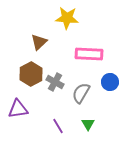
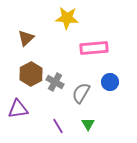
brown triangle: moved 13 px left, 4 px up
pink rectangle: moved 5 px right, 6 px up; rotated 8 degrees counterclockwise
